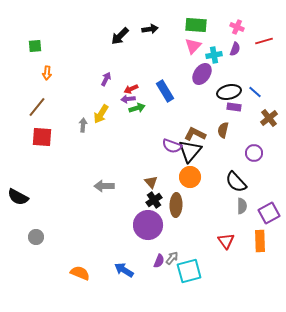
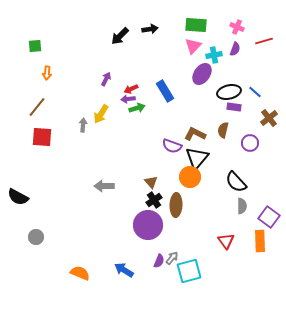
black triangle at (190, 151): moved 7 px right, 7 px down
purple circle at (254, 153): moved 4 px left, 10 px up
purple square at (269, 213): moved 4 px down; rotated 25 degrees counterclockwise
